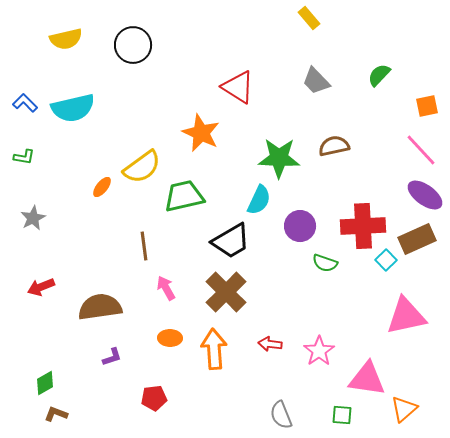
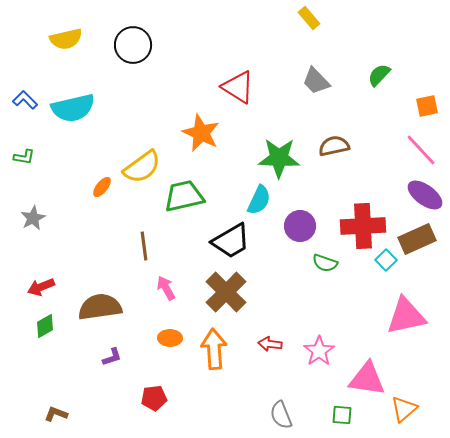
blue L-shape at (25, 103): moved 3 px up
green diamond at (45, 383): moved 57 px up
